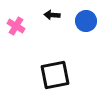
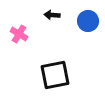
blue circle: moved 2 px right
pink cross: moved 3 px right, 8 px down
